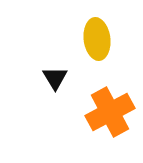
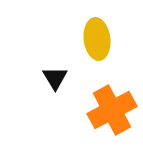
orange cross: moved 2 px right, 2 px up
